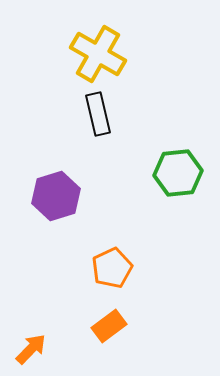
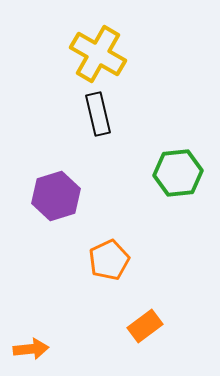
orange pentagon: moved 3 px left, 8 px up
orange rectangle: moved 36 px right
orange arrow: rotated 40 degrees clockwise
